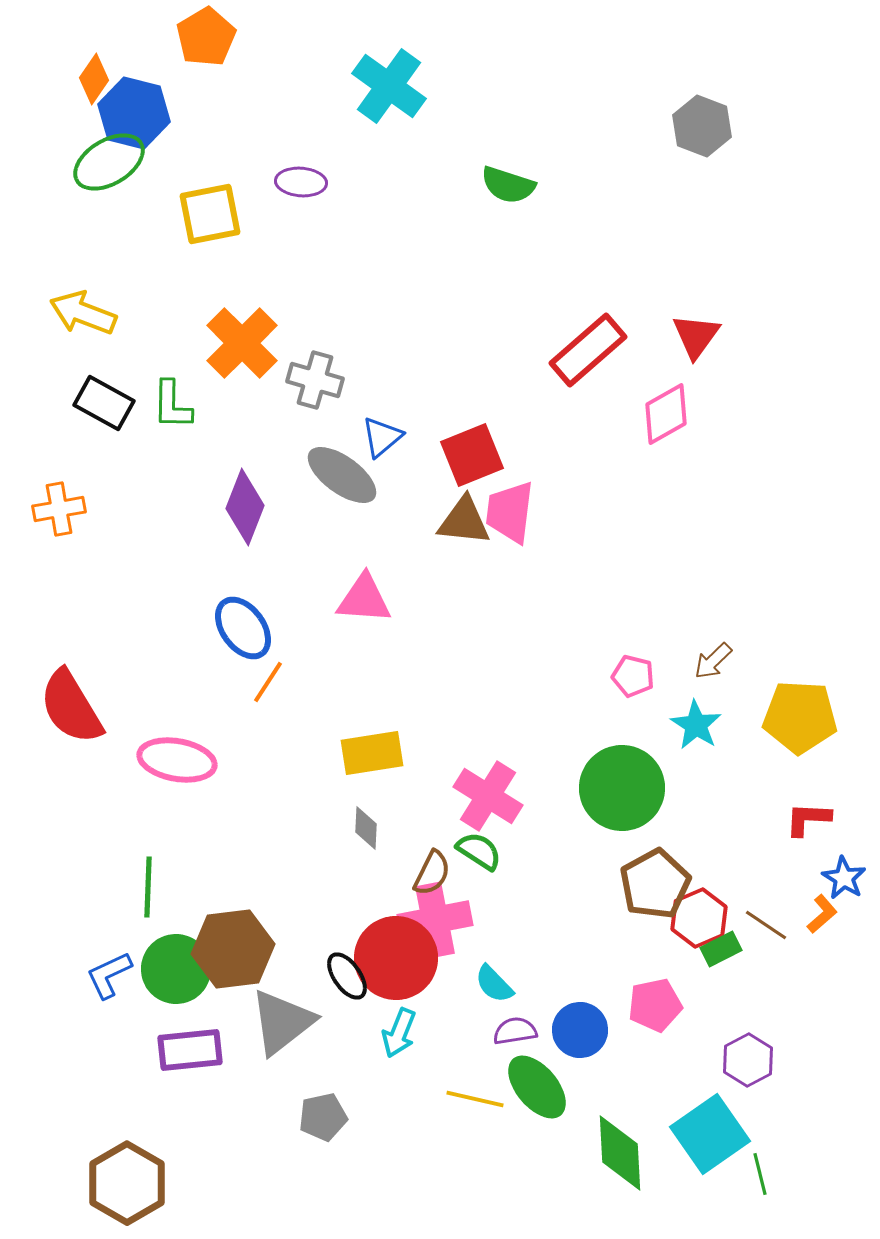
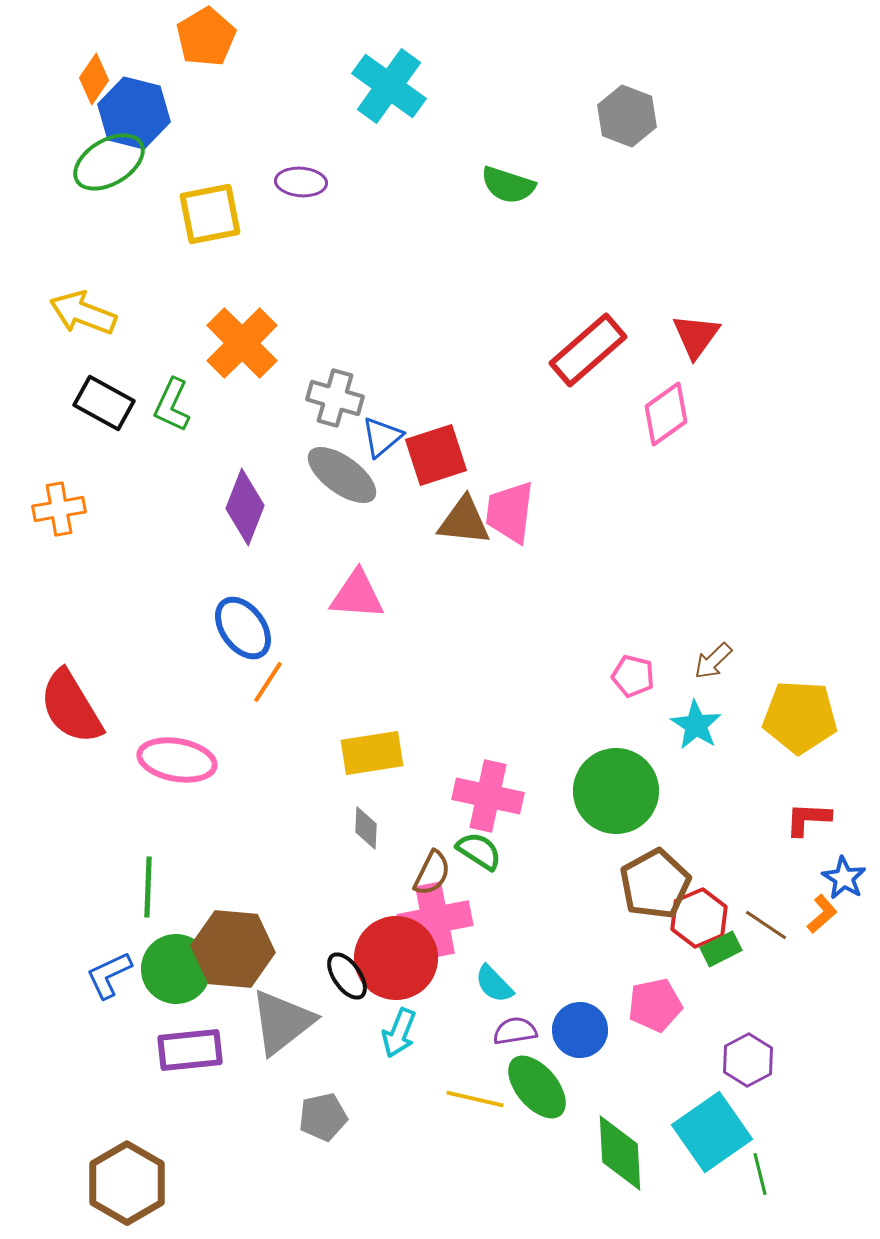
gray hexagon at (702, 126): moved 75 px left, 10 px up
gray cross at (315, 380): moved 20 px right, 18 px down
green L-shape at (172, 405): rotated 24 degrees clockwise
pink diamond at (666, 414): rotated 6 degrees counterclockwise
red square at (472, 455): moved 36 px left; rotated 4 degrees clockwise
pink triangle at (364, 599): moved 7 px left, 4 px up
green circle at (622, 788): moved 6 px left, 3 px down
pink cross at (488, 796): rotated 20 degrees counterclockwise
brown hexagon at (233, 949): rotated 12 degrees clockwise
cyan square at (710, 1134): moved 2 px right, 2 px up
